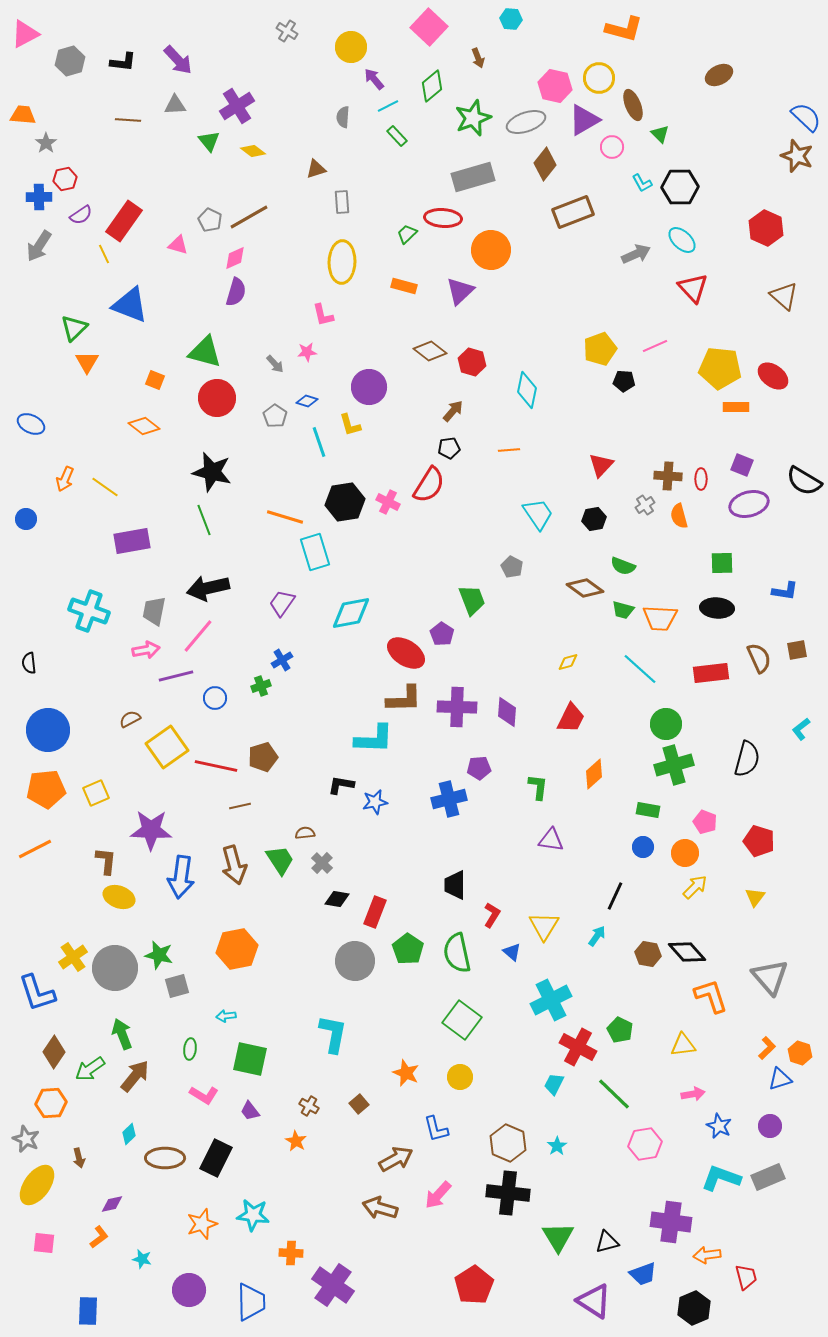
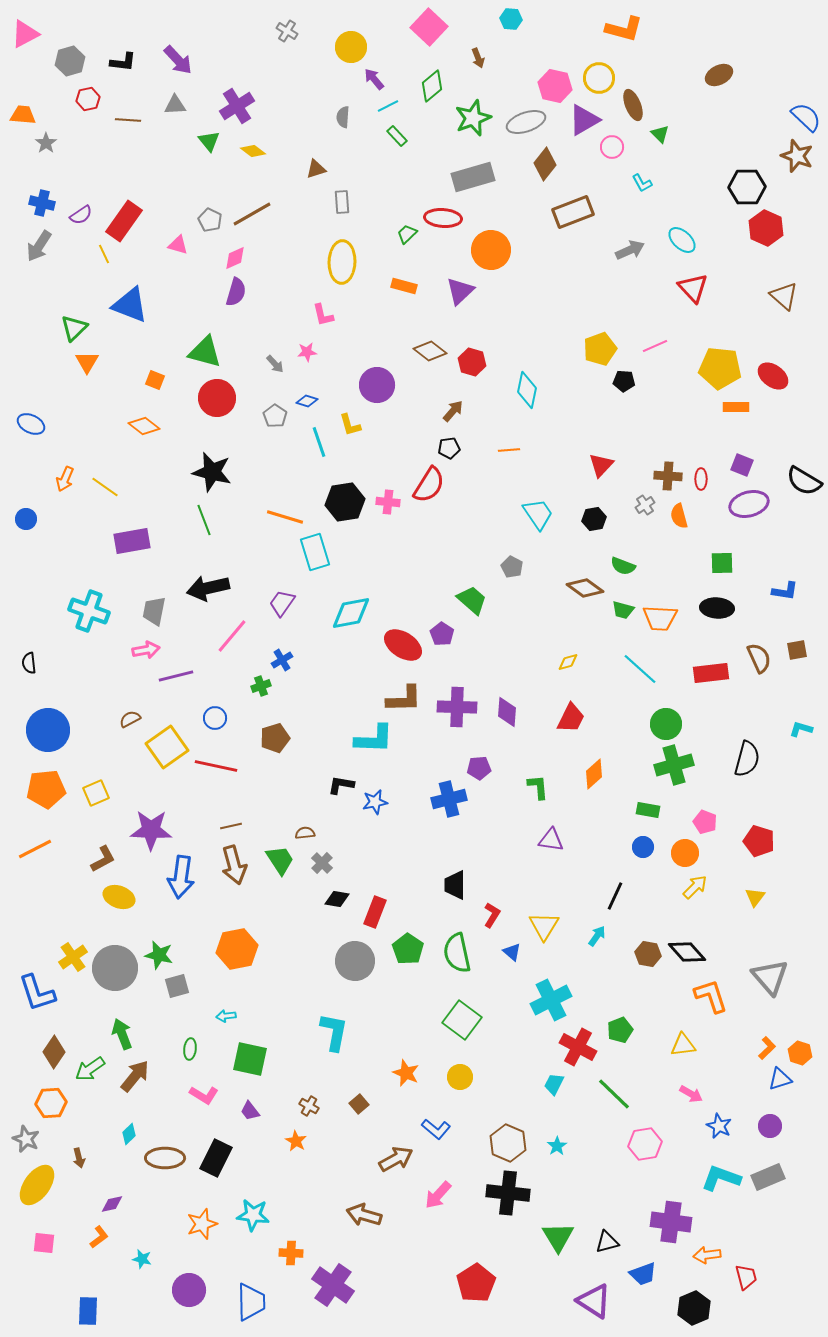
red hexagon at (65, 179): moved 23 px right, 80 px up
black hexagon at (680, 187): moved 67 px right
blue cross at (39, 197): moved 3 px right, 6 px down; rotated 15 degrees clockwise
brown line at (249, 217): moved 3 px right, 3 px up
gray arrow at (636, 254): moved 6 px left, 4 px up
purple circle at (369, 387): moved 8 px right, 2 px up
pink cross at (388, 502): rotated 20 degrees counterclockwise
green trapezoid at (472, 600): rotated 28 degrees counterclockwise
pink line at (198, 636): moved 34 px right
red ellipse at (406, 653): moved 3 px left, 8 px up
blue circle at (215, 698): moved 20 px down
cyan L-shape at (801, 729): rotated 55 degrees clockwise
brown pentagon at (263, 757): moved 12 px right, 19 px up
green L-shape at (538, 787): rotated 12 degrees counterclockwise
brown line at (240, 806): moved 9 px left, 20 px down
brown L-shape at (106, 861): moved 3 px left, 2 px up; rotated 56 degrees clockwise
green pentagon at (620, 1030): rotated 25 degrees clockwise
cyan L-shape at (333, 1034): moved 1 px right, 2 px up
pink arrow at (693, 1094): moved 2 px left; rotated 40 degrees clockwise
blue L-shape at (436, 1129): rotated 36 degrees counterclockwise
brown arrow at (380, 1208): moved 16 px left, 7 px down
red pentagon at (474, 1285): moved 2 px right, 2 px up
